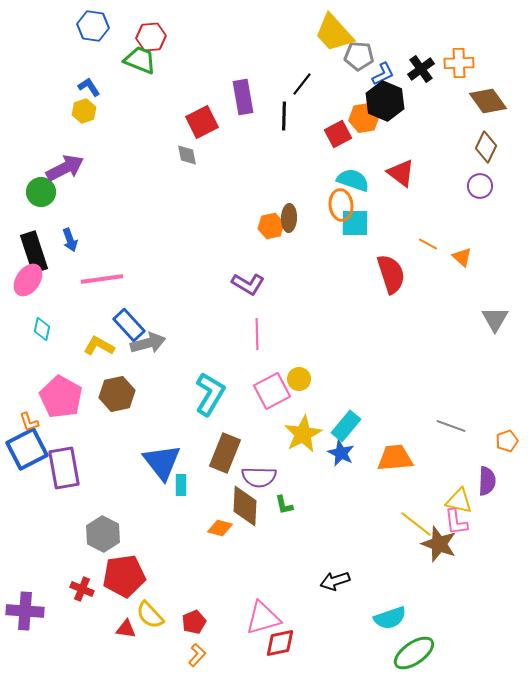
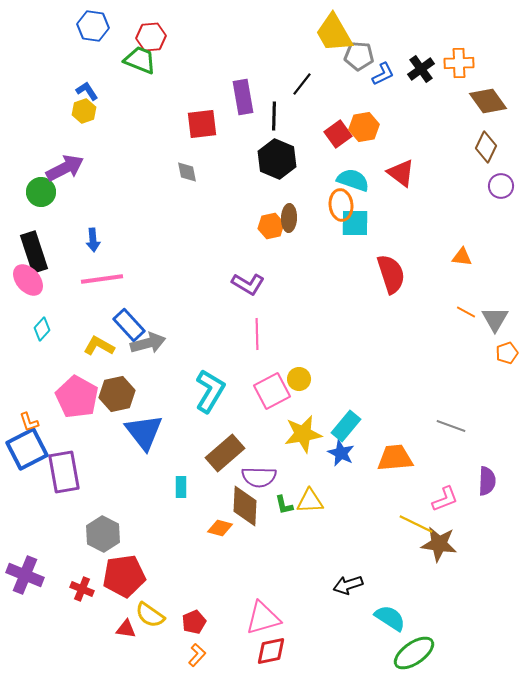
yellow trapezoid at (334, 33): rotated 12 degrees clockwise
blue L-shape at (89, 87): moved 2 px left, 4 px down
black hexagon at (385, 101): moved 108 px left, 58 px down
black line at (284, 116): moved 10 px left
orange hexagon at (364, 118): moved 9 px down
red square at (202, 122): moved 2 px down; rotated 20 degrees clockwise
red square at (338, 134): rotated 8 degrees counterclockwise
gray diamond at (187, 155): moved 17 px down
purple circle at (480, 186): moved 21 px right
blue arrow at (70, 240): moved 23 px right; rotated 15 degrees clockwise
orange line at (428, 244): moved 38 px right, 68 px down
orange triangle at (462, 257): rotated 35 degrees counterclockwise
pink ellipse at (28, 280): rotated 76 degrees counterclockwise
cyan diamond at (42, 329): rotated 30 degrees clockwise
cyan L-shape at (210, 394): moved 3 px up
pink pentagon at (61, 397): moved 16 px right
yellow star at (303, 434): rotated 18 degrees clockwise
orange pentagon at (507, 441): moved 88 px up
brown rectangle at (225, 453): rotated 27 degrees clockwise
blue triangle at (162, 462): moved 18 px left, 30 px up
purple rectangle at (64, 468): moved 4 px down
cyan rectangle at (181, 485): moved 2 px down
yellow triangle at (459, 501): moved 149 px left; rotated 16 degrees counterclockwise
pink L-shape at (456, 522): moved 11 px left, 23 px up; rotated 104 degrees counterclockwise
yellow line at (416, 524): rotated 12 degrees counterclockwise
brown star at (439, 544): rotated 12 degrees counterclockwise
black arrow at (335, 581): moved 13 px right, 4 px down
purple cross at (25, 611): moved 36 px up; rotated 18 degrees clockwise
yellow semicircle at (150, 615): rotated 12 degrees counterclockwise
cyan semicircle at (390, 618): rotated 128 degrees counterclockwise
red diamond at (280, 643): moved 9 px left, 8 px down
